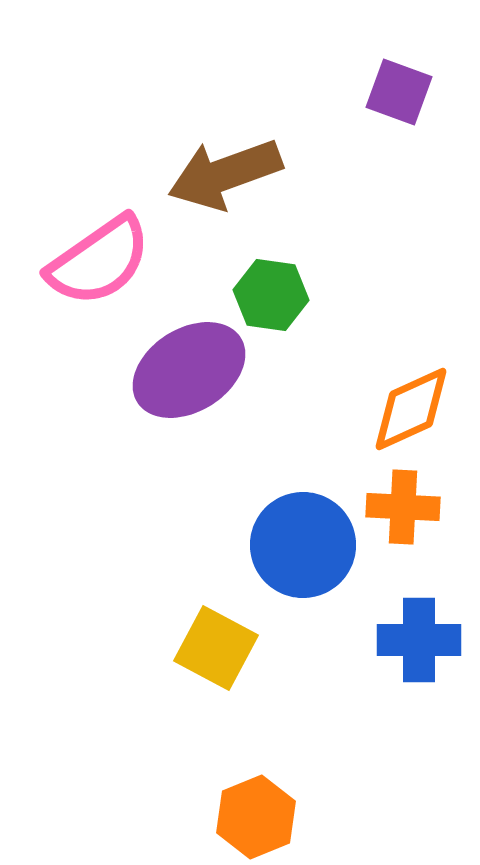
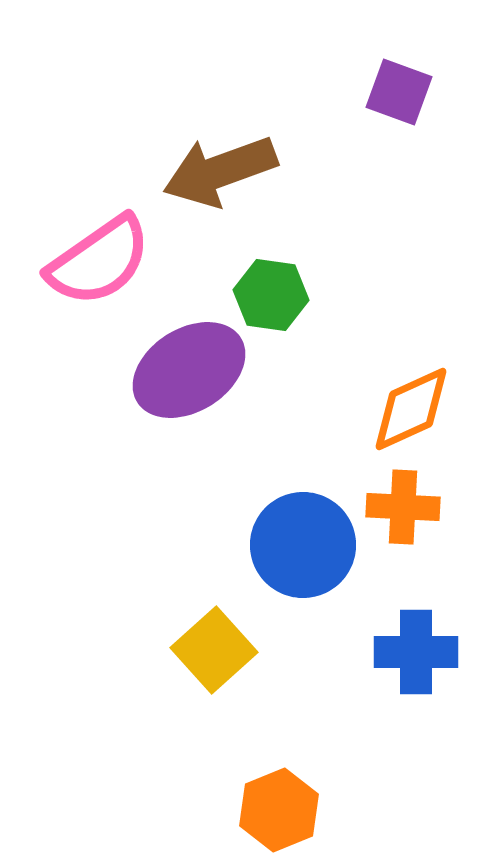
brown arrow: moved 5 px left, 3 px up
blue cross: moved 3 px left, 12 px down
yellow square: moved 2 px left, 2 px down; rotated 20 degrees clockwise
orange hexagon: moved 23 px right, 7 px up
